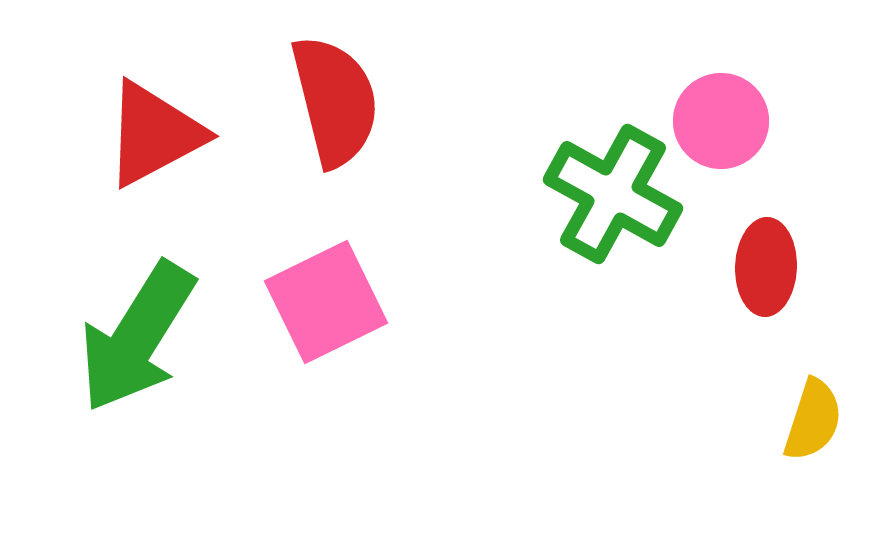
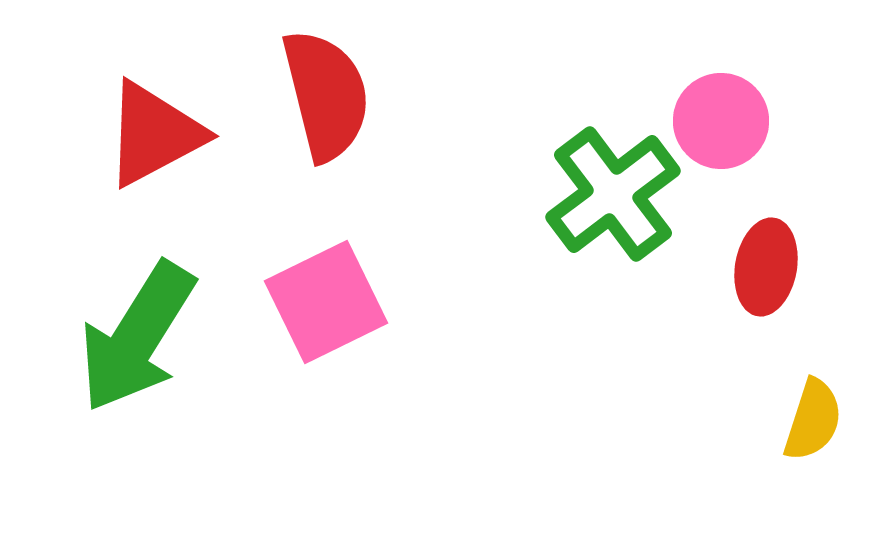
red semicircle: moved 9 px left, 6 px up
green cross: rotated 24 degrees clockwise
red ellipse: rotated 8 degrees clockwise
